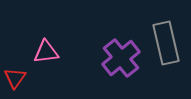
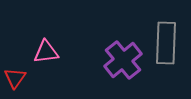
gray rectangle: rotated 15 degrees clockwise
purple cross: moved 2 px right, 2 px down
